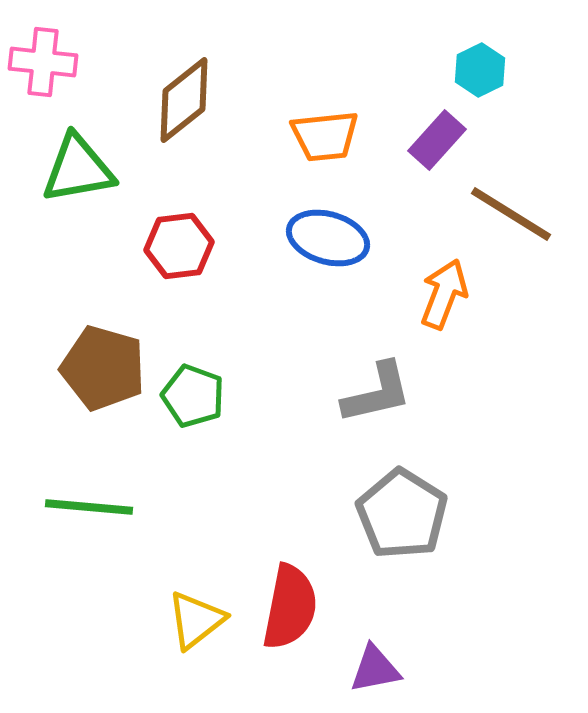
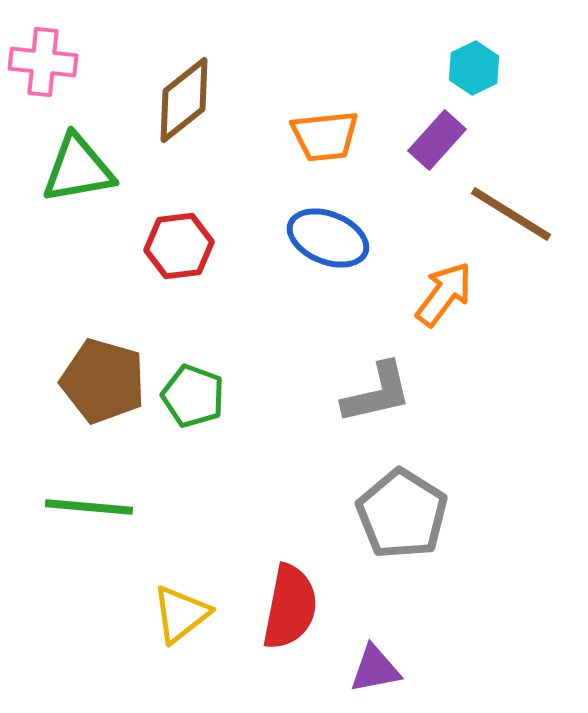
cyan hexagon: moved 6 px left, 2 px up
blue ellipse: rotated 6 degrees clockwise
orange arrow: rotated 16 degrees clockwise
brown pentagon: moved 13 px down
yellow triangle: moved 15 px left, 6 px up
